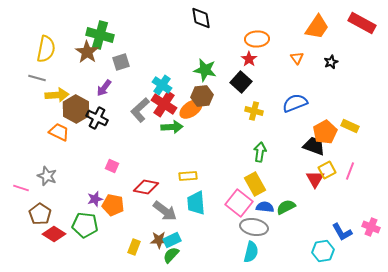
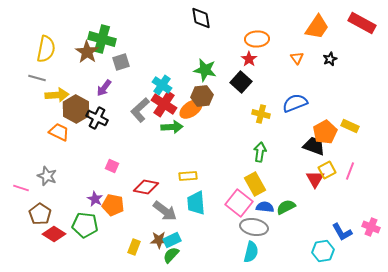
green cross at (100, 35): moved 2 px right, 4 px down
black star at (331, 62): moved 1 px left, 3 px up
yellow cross at (254, 111): moved 7 px right, 3 px down
purple star at (95, 199): rotated 28 degrees counterclockwise
